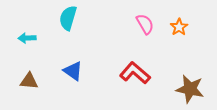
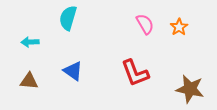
cyan arrow: moved 3 px right, 4 px down
red L-shape: rotated 152 degrees counterclockwise
